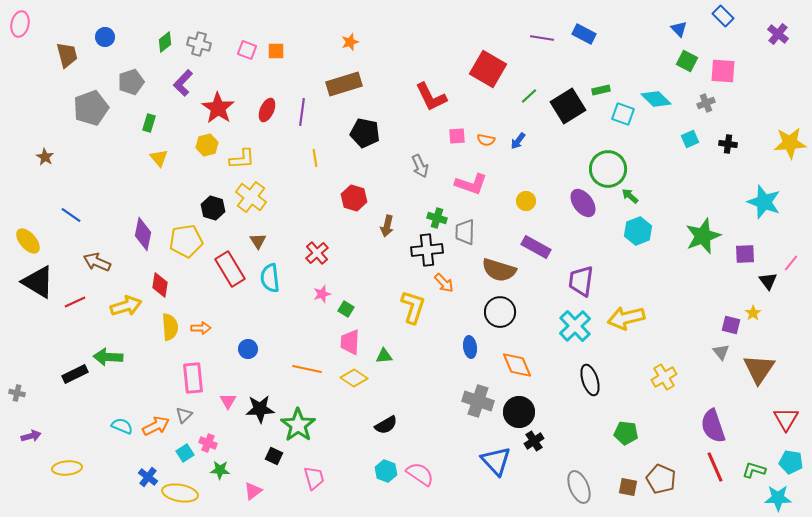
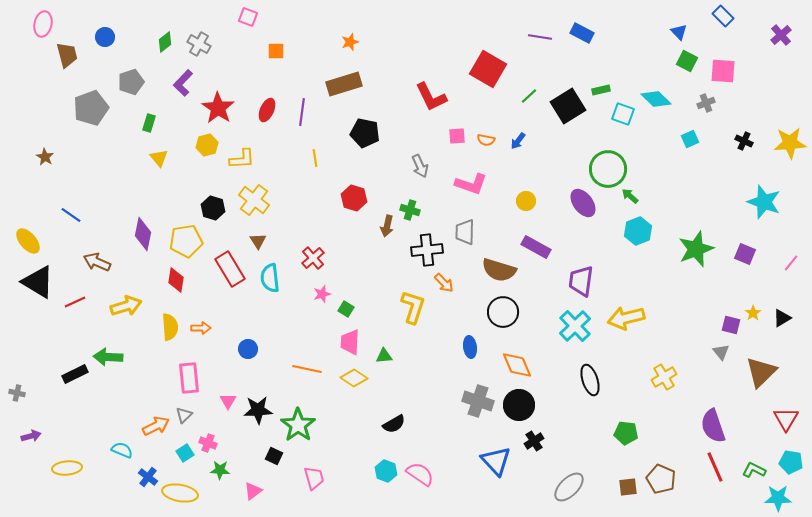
pink ellipse at (20, 24): moved 23 px right
blue triangle at (679, 29): moved 3 px down
blue rectangle at (584, 34): moved 2 px left, 1 px up
purple cross at (778, 34): moved 3 px right, 1 px down; rotated 10 degrees clockwise
purple line at (542, 38): moved 2 px left, 1 px up
gray cross at (199, 44): rotated 15 degrees clockwise
pink square at (247, 50): moved 1 px right, 33 px up
black cross at (728, 144): moved 16 px right, 3 px up; rotated 18 degrees clockwise
yellow cross at (251, 197): moved 3 px right, 3 px down
green cross at (437, 218): moved 27 px left, 8 px up
green star at (703, 236): moved 7 px left, 13 px down
red cross at (317, 253): moved 4 px left, 5 px down
purple square at (745, 254): rotated 25 degrees clockwise
black triangle at (768, 281): moved 14 px right, 37 px down; rotated 36 degrees clockwise
red diamond at (160, 285): moved 16 px right, 5 px up
black circle at (500, 312): moved 3 px right
brown triangle at (759, 369): moved 2 px right, 3 px down; rotated 12 degrees clockwise
pink rectangle at (193, 378): moved 4 px left
black star at (260, 409): moved 2 px left, 1 px down
black circle at (519, 412): moved 7 px up
black semicircle at (386, 425): moved 8 px right, 1 px up
cyan semicircle at (122, 426): moved 24 px down
green L-shape at (754, 470): rotated 10 degrees clockwise
gray ellipse at (579, 487): moved 10 px left; rotated 68 degrees clockwise
brown square at (628, 487): rotated 18 degrees counterclockwise
